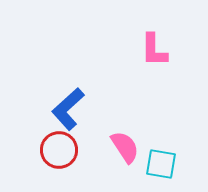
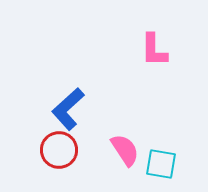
pink semicircle: moved 3 px down
